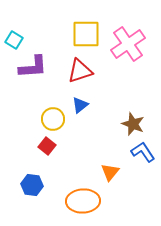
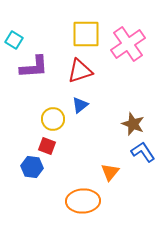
purple L-shape: moved 1 px right
red square: rotated 18 degrees counterclockwise
blue hexagon: moved 18 px up
